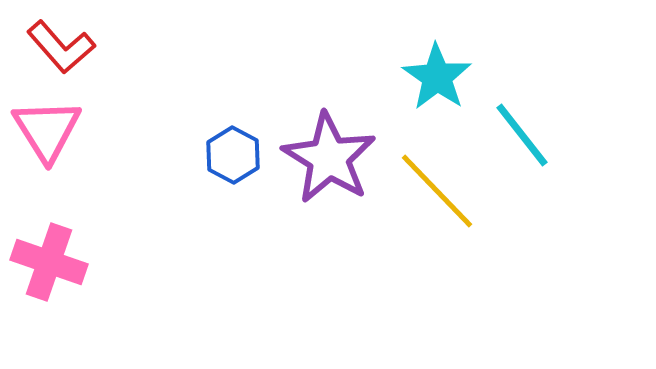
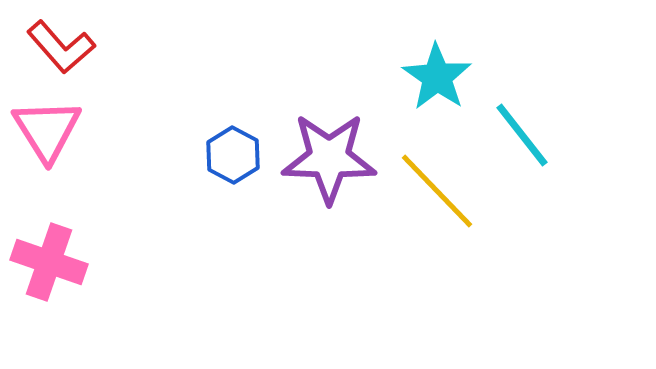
purple star: rotated 30 degrees counterclockwise
